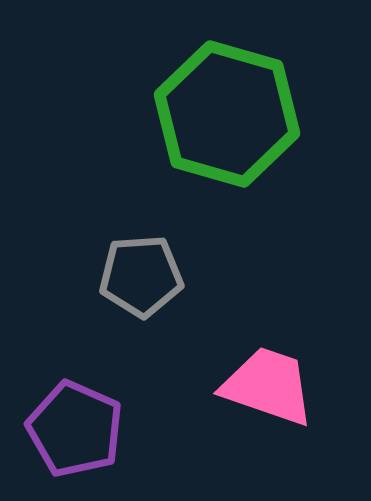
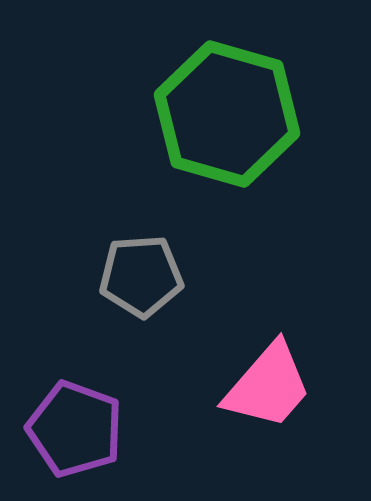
pink trapezoid: rotated 112 degrees clockwise
purple pentagon: rotated 4 degrees counterclockwise
